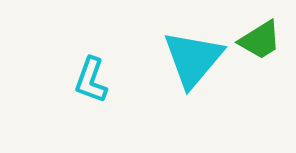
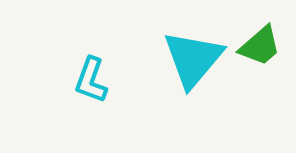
green trapezoid: moved 6 px down; rotated 9 degrees counterclockwise
